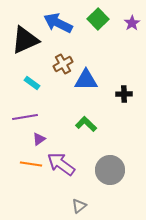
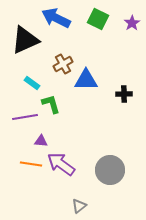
green square: rotated 20 degrees counterclockwise
blue arrow: moved 2 px left, 5 px up
green L-shape: moved 35 px left, 20 px up; rotated 30 degrees clockwise
purple triangle: moved 2 px right, 2 px down; rotated 40 degrees clockwise
